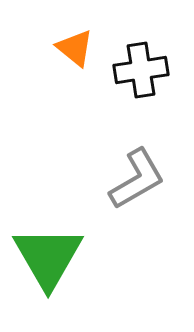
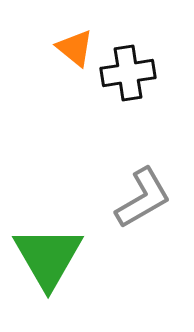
black cross: moved 13 px left, 3 px down
gray L-shape: moved 6 px right, 19 px down
